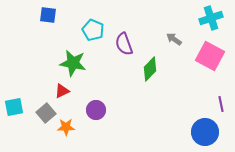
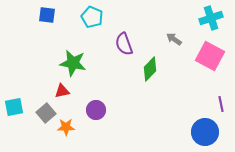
blue square: moved 1 px left
cyan pentagon: moved 1 px left, 13 px up
red triangle: rotated 14 degrees clockwise
